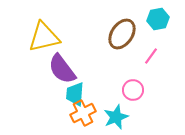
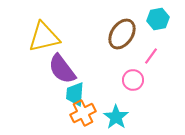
pink circle: moved 10 px up
cyan star: rotated 15 degrees counterclockwise
